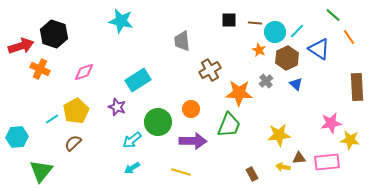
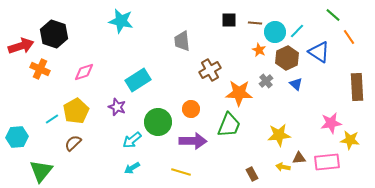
blue triangle at (319, 49): moved 3 px down
